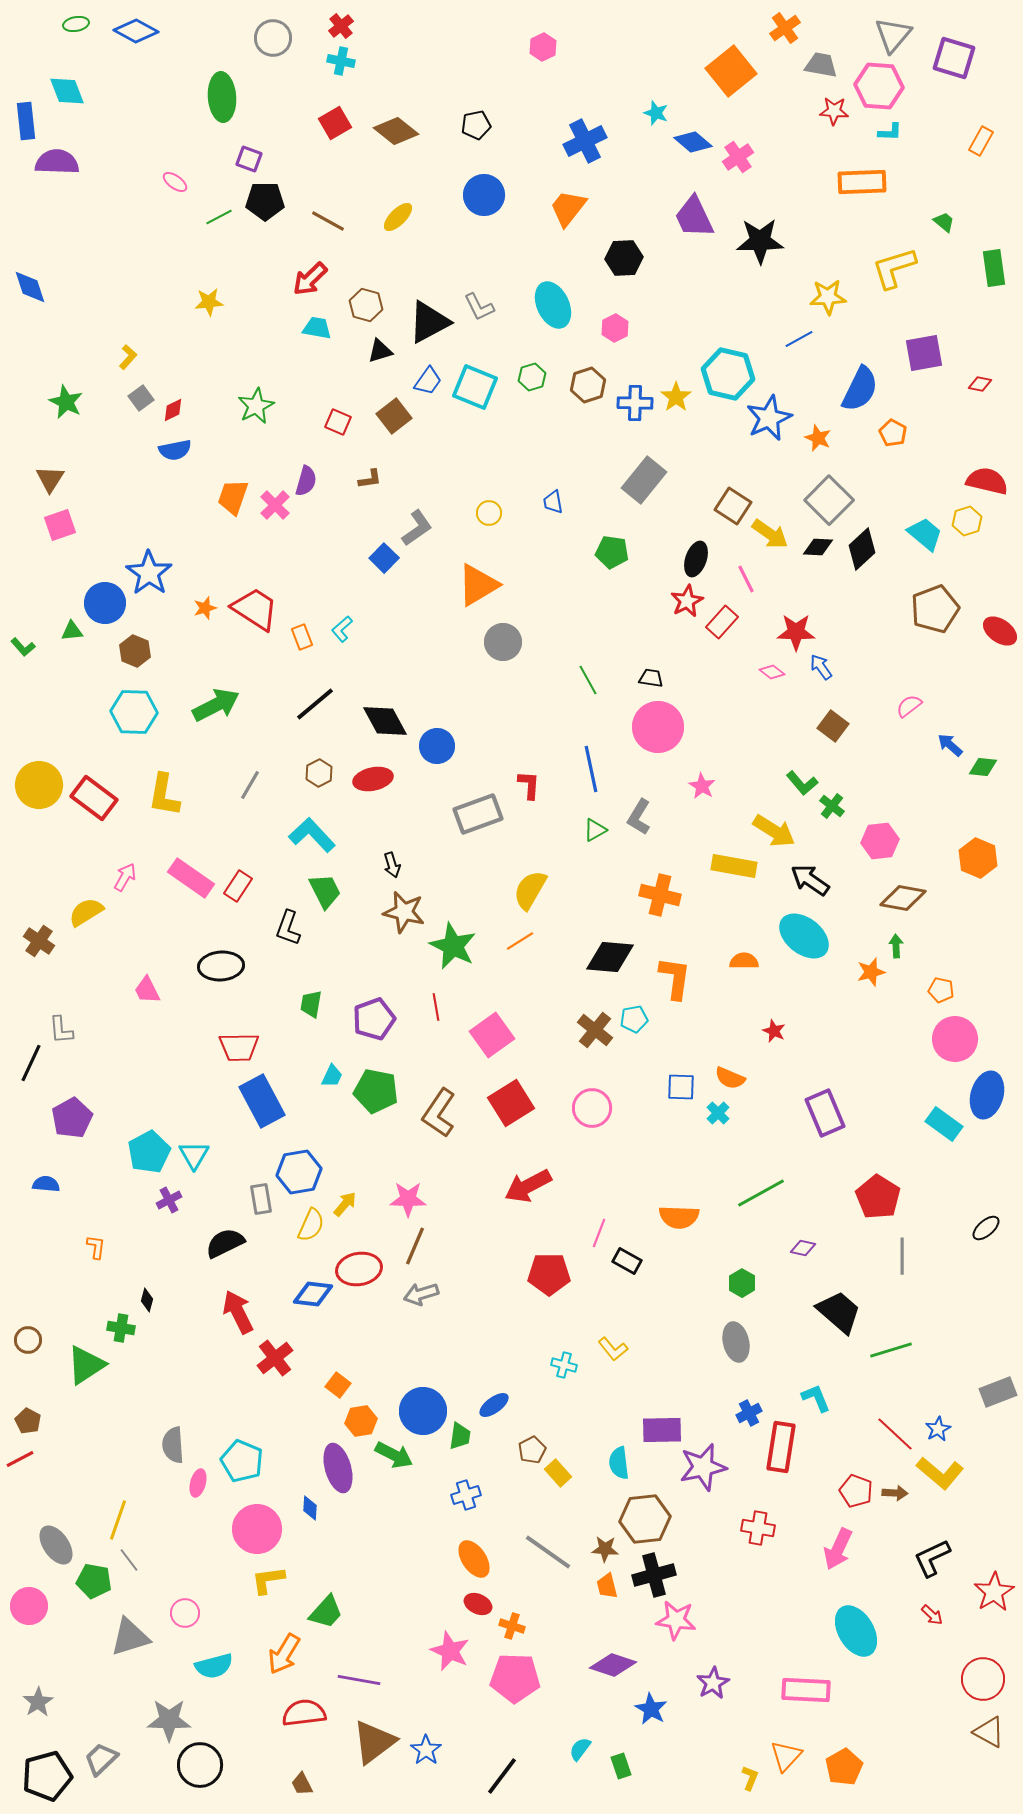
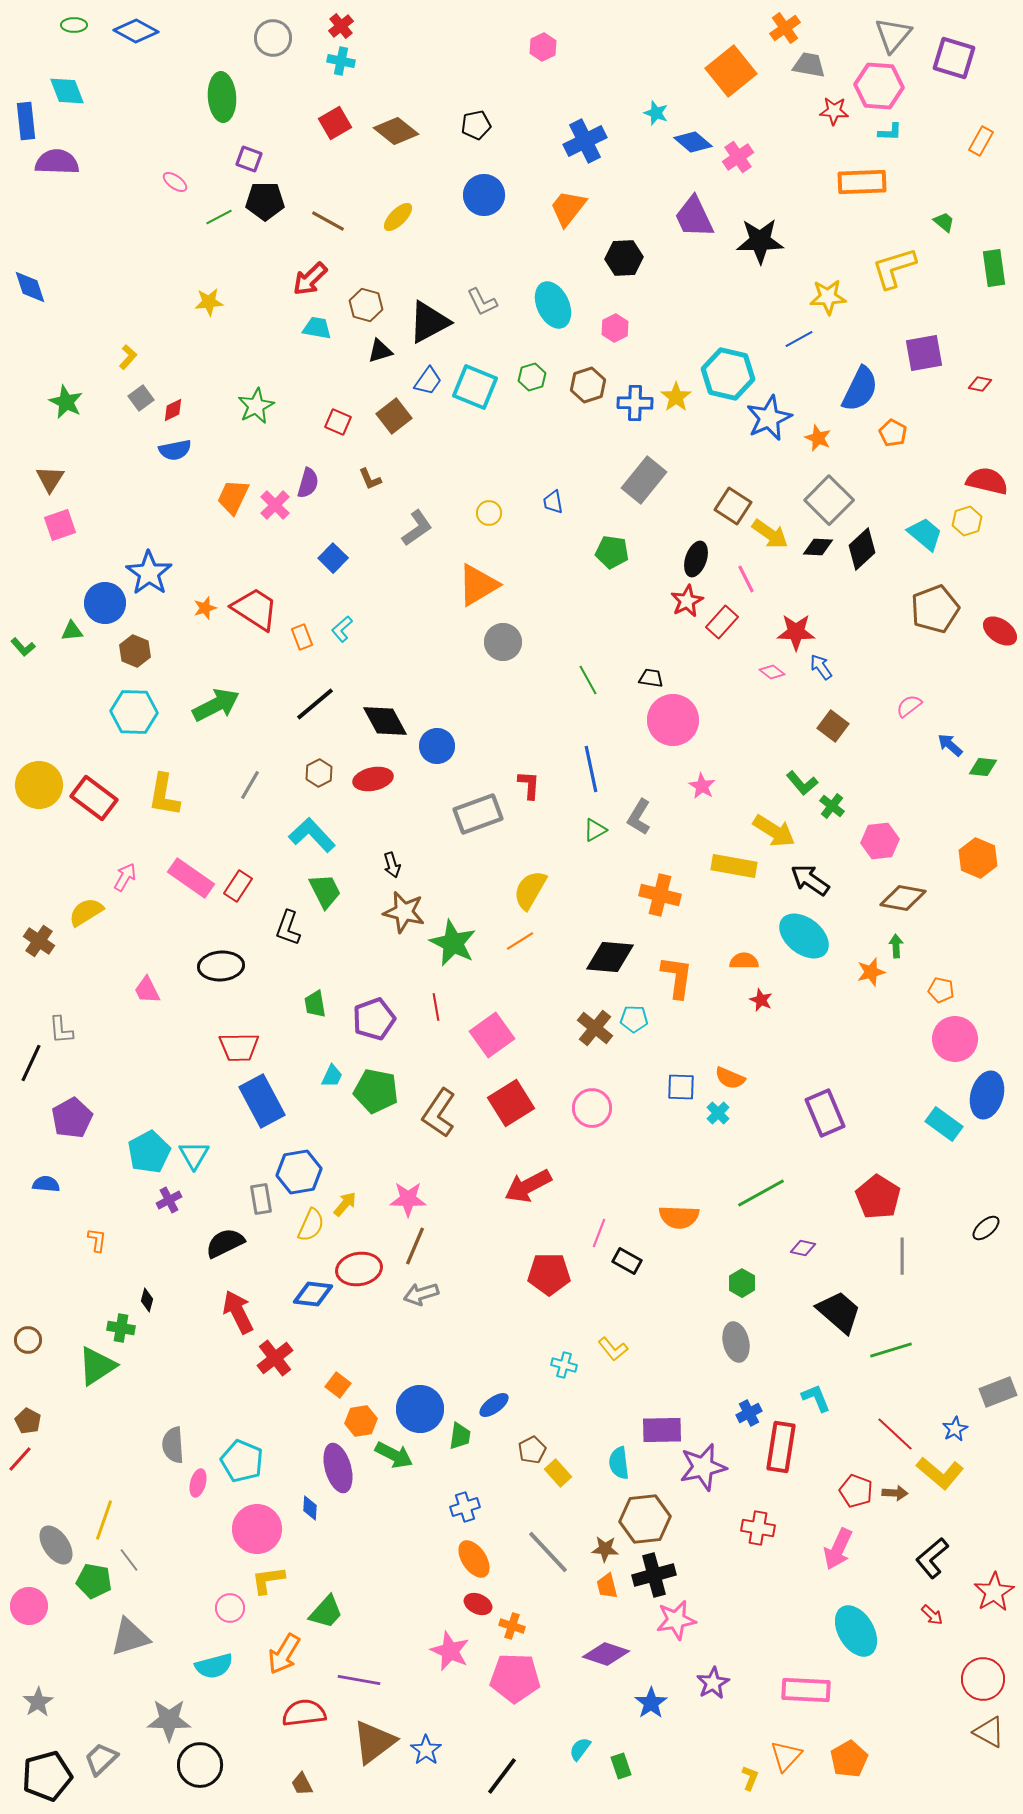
green ellipse at (76, 24): moved 2 px left, 1 px down; rotated 10 degrees clockwise
gray trapezoid at (821, 65): moved 12 px left
gray L-shape at (479, 307): moved 3 px right, 5 px up
brown L-shape at (370, 479): rotated 75 degrees clockwise
purple semicircle at (306, 481): moved 2 px right, 2 px down
orange trapezoid at (233, 497): rotated 6 degrees clockwise
blue square at (384, 558): moved 51 px left
pink circle at (658, 727): moved 15 px right, 7 px up
green star at (453, 946): moved 3 px up
orange L-shape at (675, 978): moved 2 px right, 1 px up
green trapezoid at (311, 1004): moved 4 px right; rotated 20 degrees counterclockwise
cyan pentagon at (634, 1019): rotated 12 degrees clockwise
brown cross at (595, 1030): moved 2 px up
red star at (774, 1031): moved 13 px left, 31 px up
orange L-shape at (96, 1247): moved 1 px right, 7 px up
green triangle at (86, 1365): moved 11 px right, 1 px down
blue circle at (423, 1411): moved 3 px left, 2 px up
blue star at (938, 1429): moved 17 px right
red line at (20, 1459): rotated 20 degrees counterclockwise
blue cross at (466, 1495): moved 1 px left, 12 px down
yellow line at (118, 1520): moved 14 px left
gray line at (548, 1552): rotated 12 degrees clockwise
black L-shape at (932, 1558): rotated 15 degrees counterclockwise
pink circle at (185, 1613): moved 45 px right, 5 px up
pink star at (676, 1620): rotated 18 degrees counterclockwise
purple diamond at (613, 1665): moved 7 px left, 11 px up
blue star at (651, 1709): moved 6 px up; rotated 8 degrees clockwise
orange pentagon at (844, 1767): moved 5 px right, 8 px up
